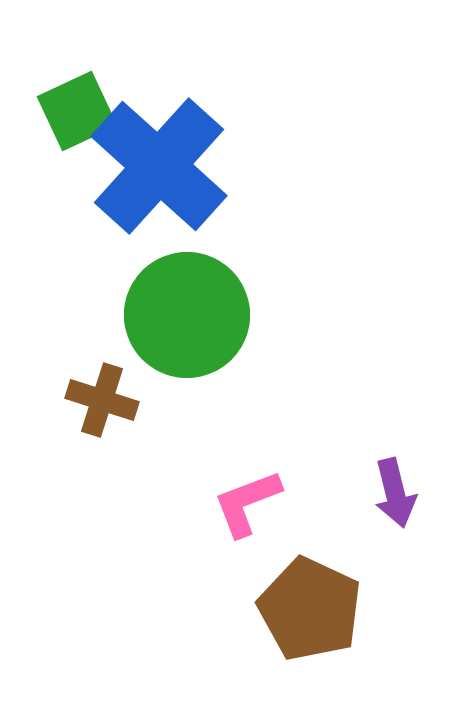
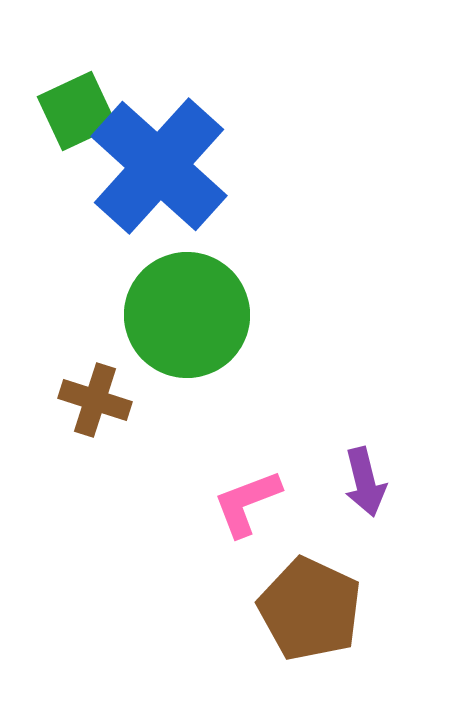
brown cross: moved 7 px left
purple arrow: moved 30 px left, 11 px up
